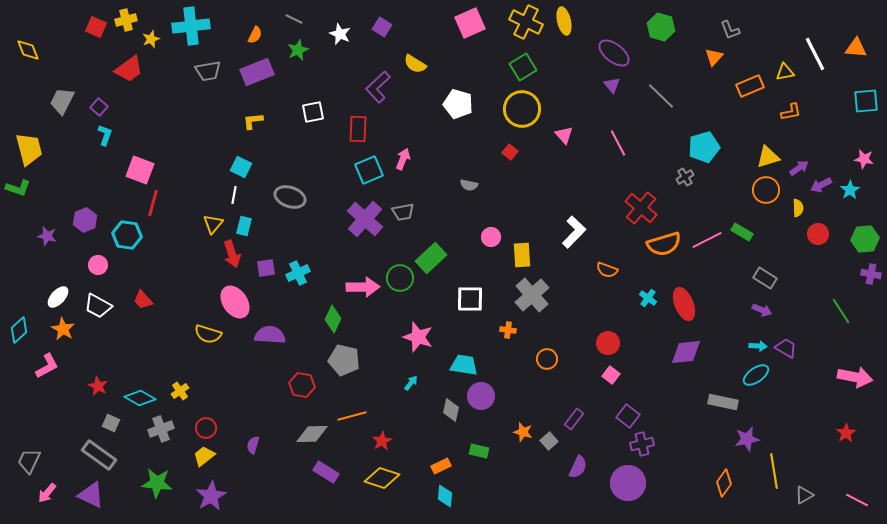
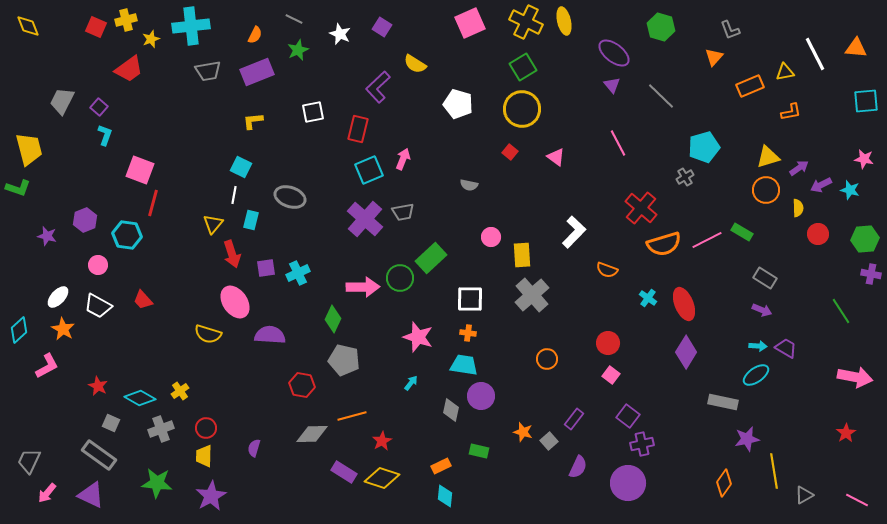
yellow diamond at (28, 50): moved 24 px up
red rectangle at (358, 129): rotated 12 degrees clockwise
pink triangle at (564, 135): moved 8 px left, 22 px down; rotated 12 degrees counterclockwise
cyan star at (850, 190): rotated 24 degrees counterclockwise
cyan rectangle at (244, 226): moved 7 px right, 6 px up
orange cross at (508, 330): moved 40 px left, 3 px down
purple diamond at (686, 352): rotated 52 degrees counterclockwise
purple semicircle at (253, 445): moved 1 px right, 3 px down
yellow trapezoid at (204, 456): rotated 50 degrees counterclockwise
purple rectangle at (326, 472): moved 18 px right
